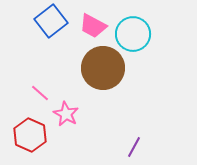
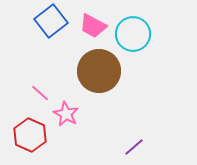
brown circle: moved 4 px left, 3 px down
purple line: rotated 20 degrees clockwise
